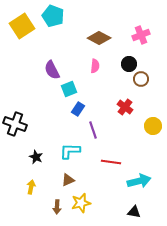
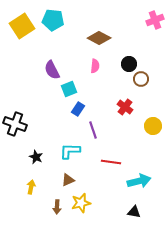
cyan pentagon: moved 4 px down; rotated 15 degrees counterclockwise
pink cross: moved 14 px right, 15 px up
